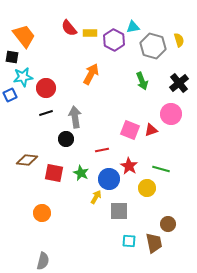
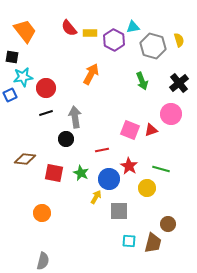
orange trapezoid: moved 1 px right, 5 px up
brown diamond: moved 2 px left, 1 px up
brown trapezoid: moved 1 px left; rotated 25 degrees clockwise
